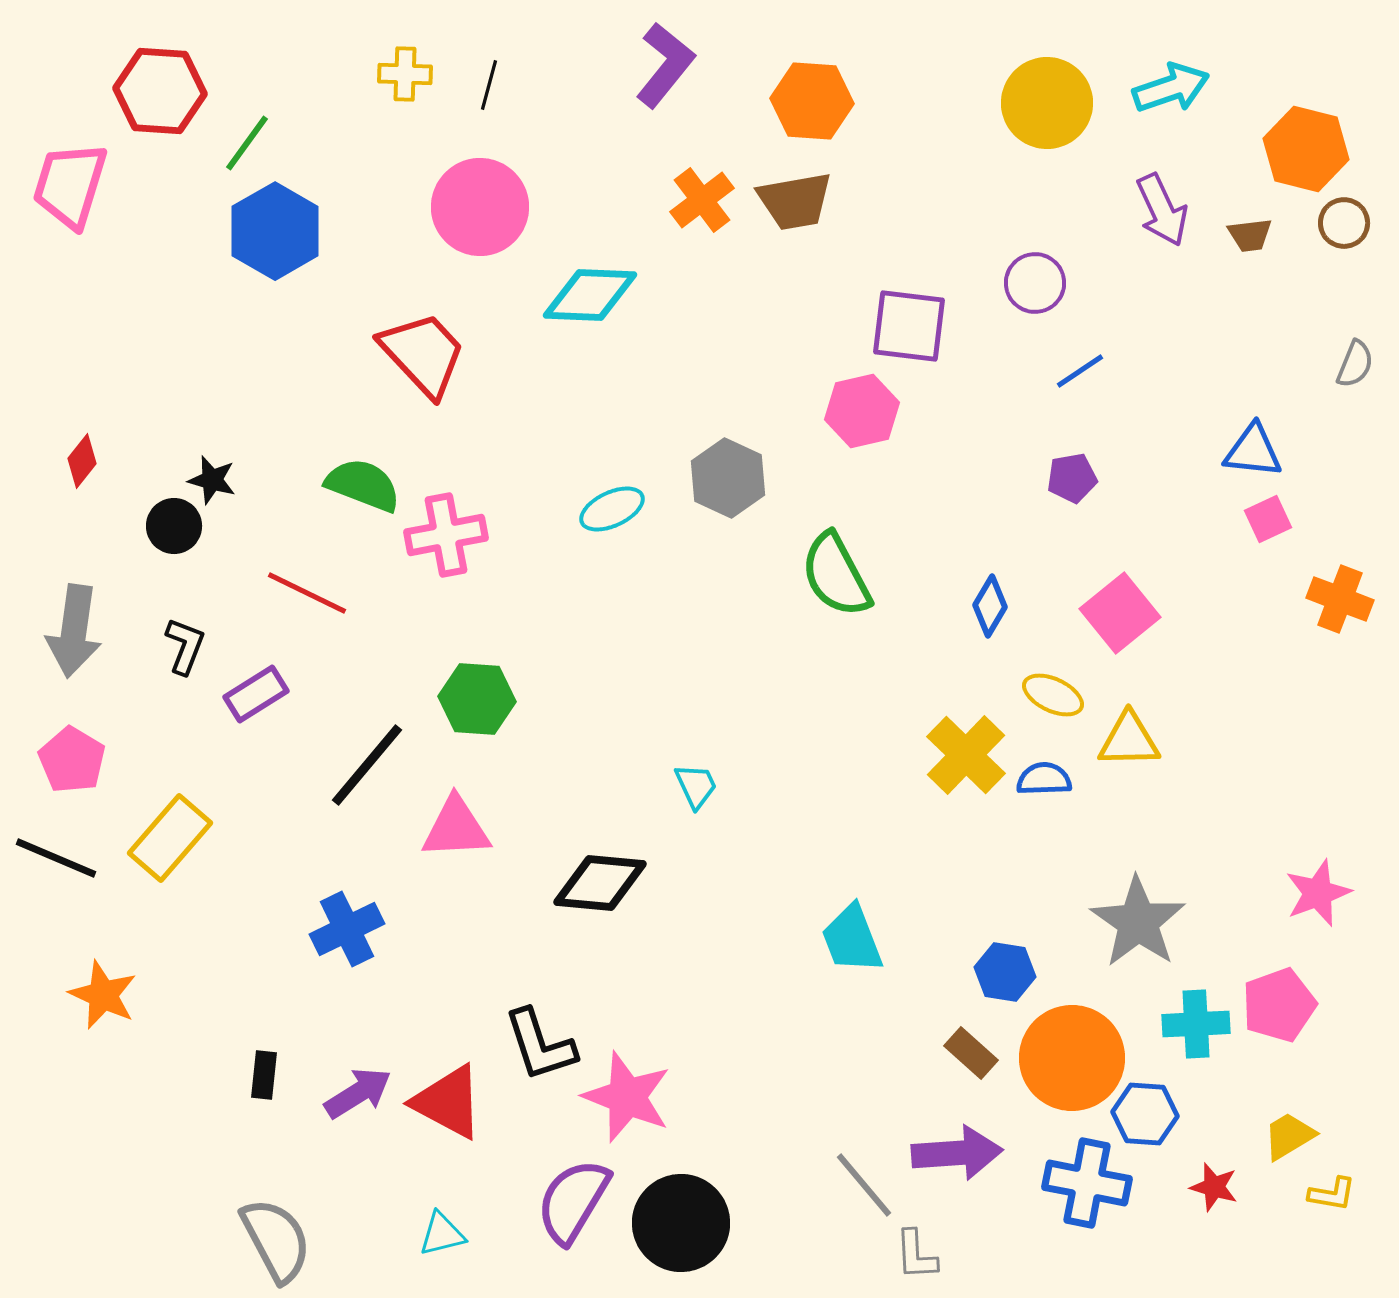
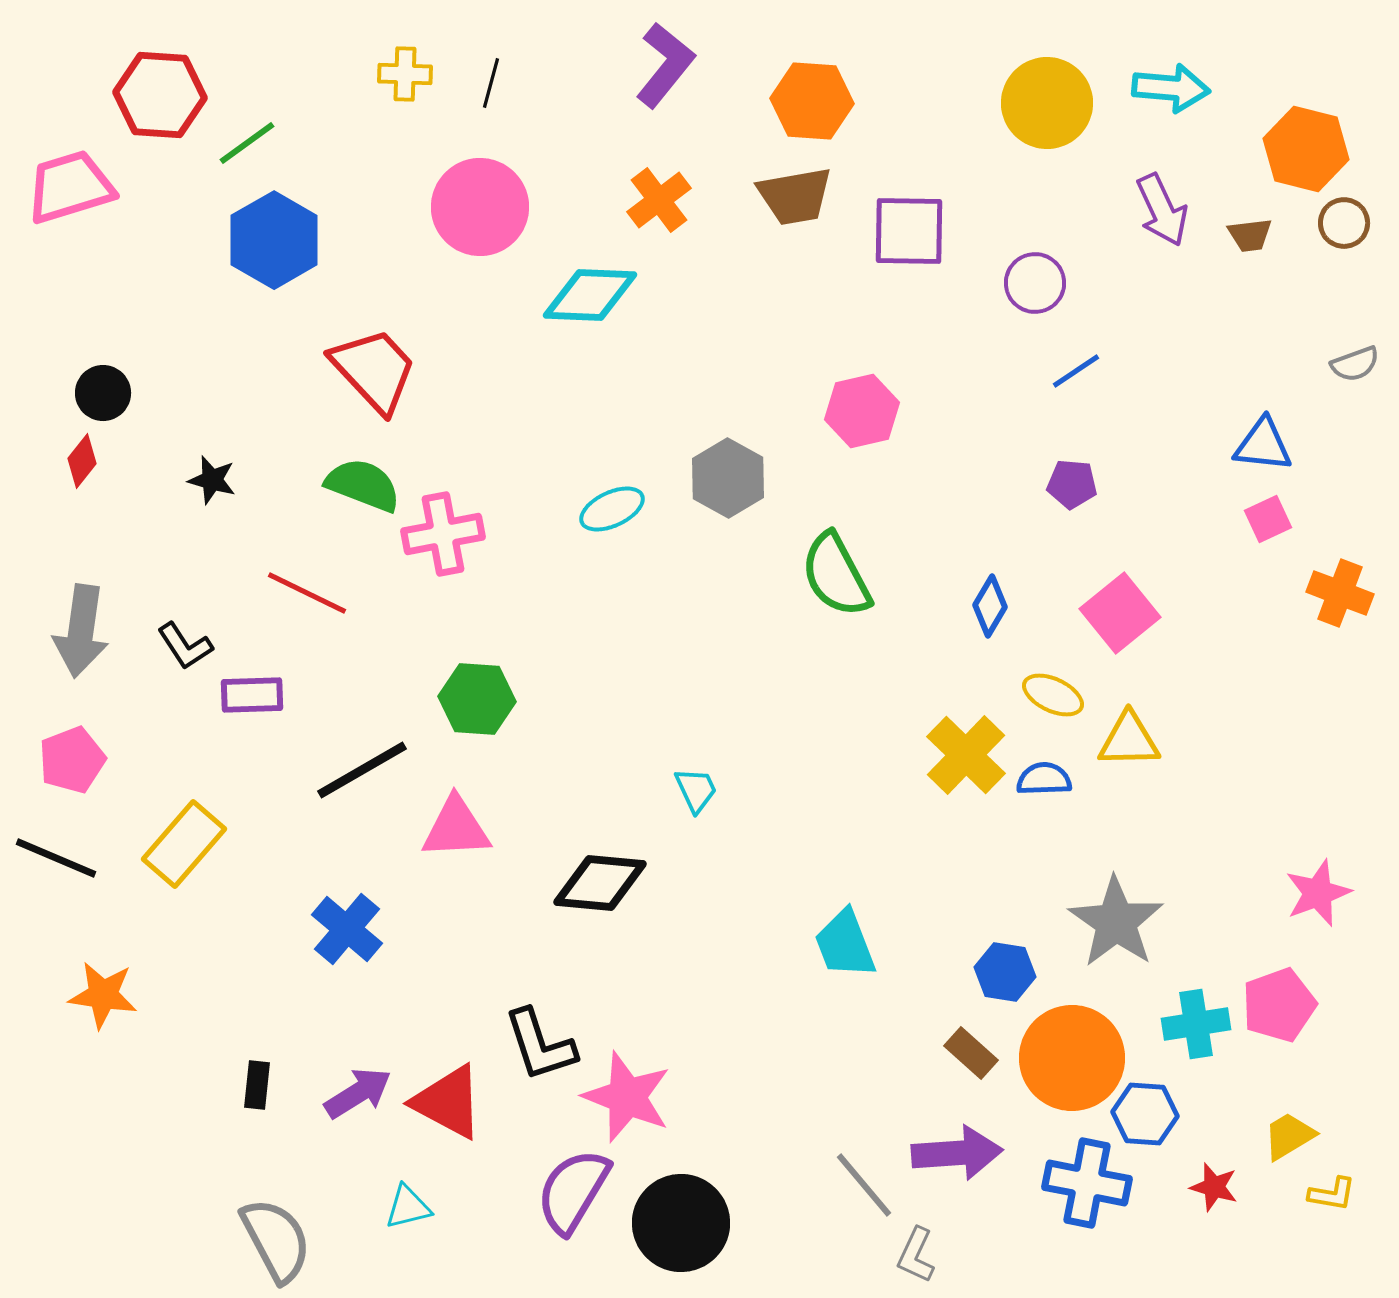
black line at (489, 85): moved 2 px right, 2 px up
cyan arrow at (1171, 88): rotated 24 degrees clockwise
red hexagon at (160, 91): moved 4 px down
green line at (247, 143): rotated 18 degrees clockwise
pink trapezoid at (70, 185): moved 2 px down; rotated 56 degrees clockwise
orange cross at (702, 200): moved 43 px left
brown trapezoid at (795, 201): moved 5 px up
blue hexagon at (275, 231): moved 1 px left, 9 px down
purple square at (909, 326): moved 95 px up; rotated 6 degrees counterclockwise
red trapezoid at (423, 354): moved 49 px left, 16 px down
gray semicircle at (1355, 364): rotated 48 degrees clockwise
blue line at (1080, 371): moved 4 px left
blue triangle at (1253, 451): moved 10 px right, 6 px up
gray hexagon at (728, 478): rotated 4 degrees clockwise
purple pentagon at (1072, 478): moved 6 px down; rotated 15 degrees clockwise
black circle at (174, 526): moved 71 px left, 133 px up
pink cross at (446, 535): moved 3 px left, 1 px up
orange cross at (1340, 599): moved 6 px up
gray arrow at (74, 631): moved 7 px right
black L-shape at (185, 646): rotated 126 degrees clockwise
purple rectangle at (256, 694): moved 4 px left, 1 px down; rotated 30 degrees clockwise
pink pentagon at (72, 760): rotated 20 degrees clockwise
black line at (367, 765): moved 5 px left, 5 px down; rotated 20 degrees clockwise
cyan trapezoid at (696, 786): moved 4 px down
yellow rectangle at (170, 838): moved 14 px right, 6 px down
gray star at (1138, 922): moved 22 px left
blue cross at (347, 929): rotated 24 degrees counterclockwise
cyan trapezoid at (852, 939): moved 7 px left, 5 px down
orange star at (103, 995): rotated 16 degrees counterclockwise
cyan cross at (1196, 1024): rotated 6 degrees counterclockwise
black rectangle at (264, 1075): moved 7 px left, 10 px down
purple semicircle at (573, 1201): moved 10 px up
cyan triangle at (442, 1234): moved 34 px left, 27 px up
gray L-shape at (916, 1255): rotated 28 degrees clockwise
